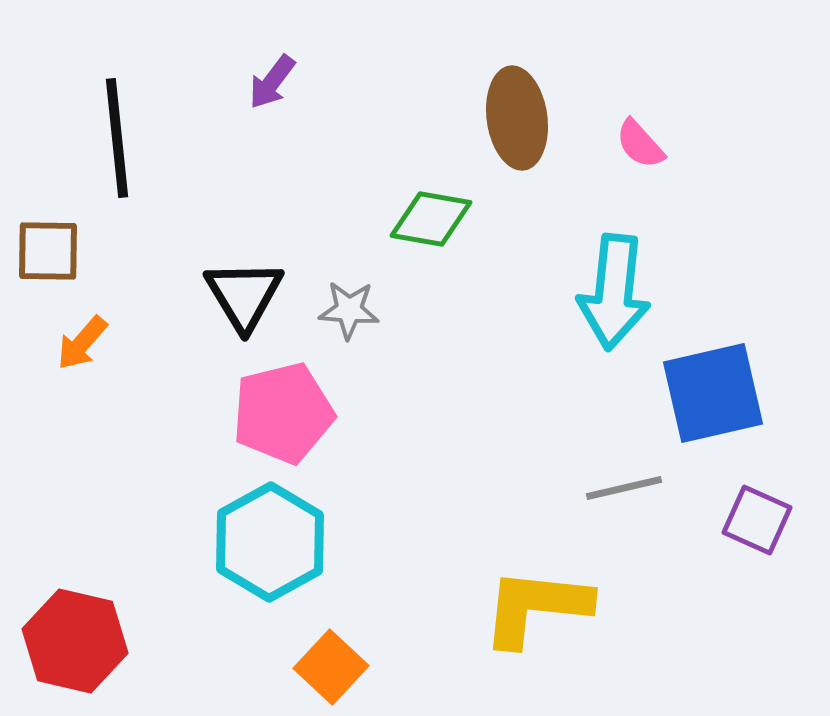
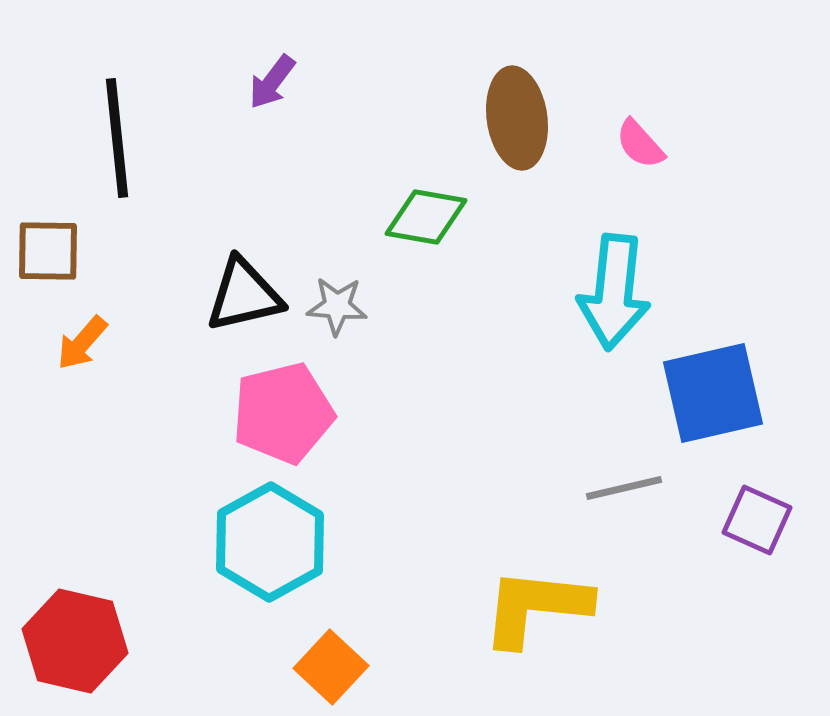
green diamond: moved 5 px left, 2 px up
black triangle: rotated 48 degrees clockwise
gray star: moved 12 px left, 4 px up
